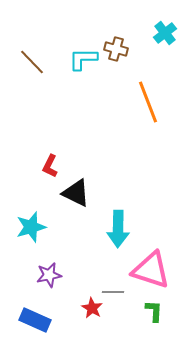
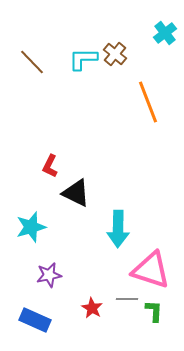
brown cross: moved 1 px left, 5 px down; rotated 25 degrees clockwise
gray line: moved 14 px right, 7 px down
